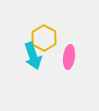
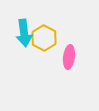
cyan arrow: moved 9 px left, 23 px up; rotated 12 degrees clockwise
